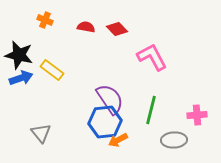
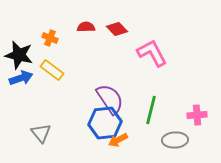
orange cross: moved 5 px right, 18 px down
red semicircle: rotated 12 degrees counterclockwise
pink L-shape: moved 4 px up
blue hexagon: moved 1 px down
gray ellipse: moved 1 px right
